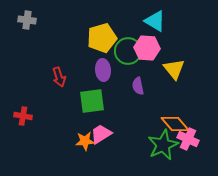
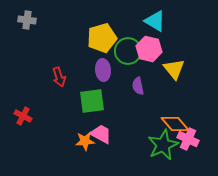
pink hexagon: moved 2 px right, 1 px down; rotated 10 degrees clockwise
red cross: rotated 18 degrees clockwise
pink trapezoid: rotated 60 degrees clockwise
